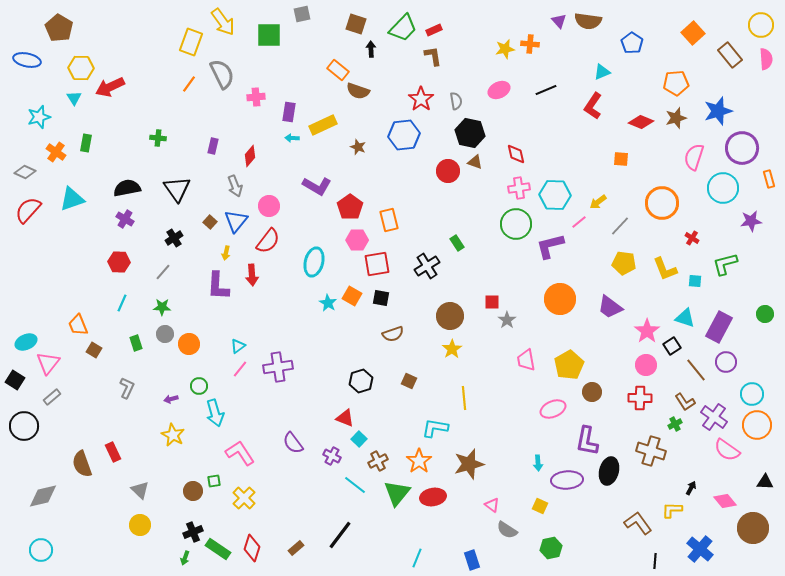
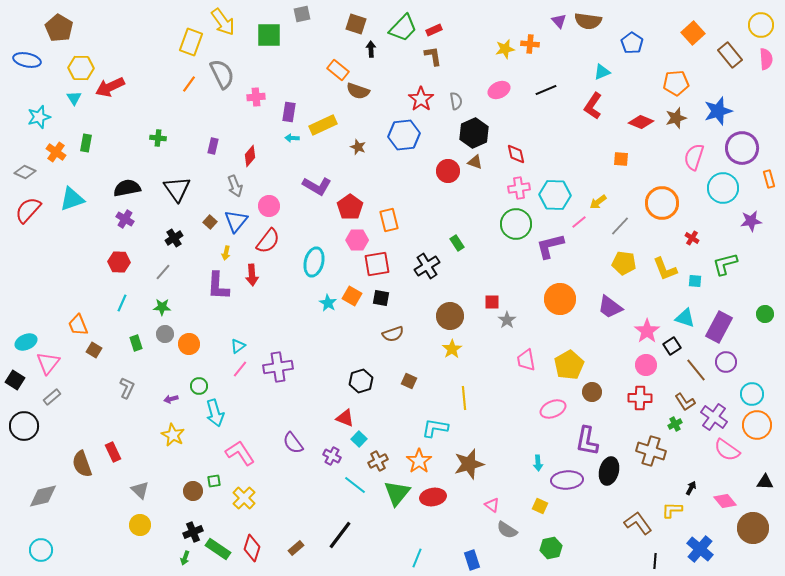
black hexagon at (470, 133): moved 4 px right; rotated 24 degrees clockwise
